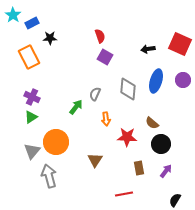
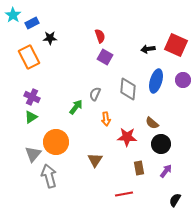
red square: moved 4 px left, 1 px down
gray triangle: moved 1 px right, 3 px down
